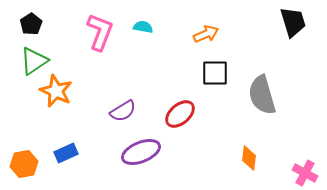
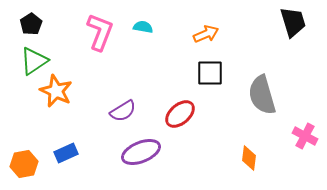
black square: moved 5 px left
pink cross: moved 37 px up
